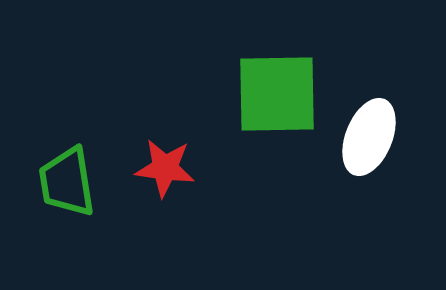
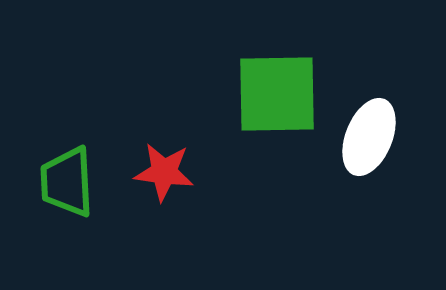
red star: moved 1 px left, 4 px down
green trapezoid: rotated 6 degrees clockwise
